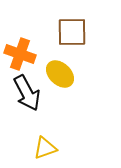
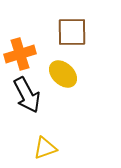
orange cross: rotated 36 degrees counterclockwise
yellow ellipse: moved 3 px right
black arrow: moved 2 px down
